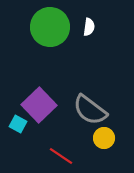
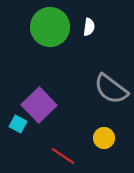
gray semicircle: moved 21 px right, 21 px up
red line: moved 2 px right
